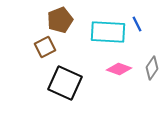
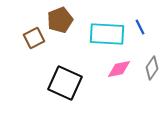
blue line: moved 3 px right, 3 px down
cyan rectangle: moved 1 px left, 2 px down
brown square: moved 11 px left, 9 px up
pink diamond: rotated 30 degrees counterclockwise
